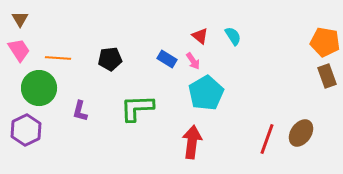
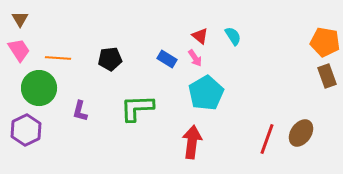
pink arrow: moved 2 px right, 3 px up
